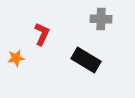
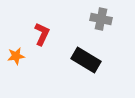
gray cross: rotated 10 degrees clockwise
orange star: moved 2 px up
